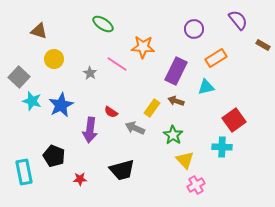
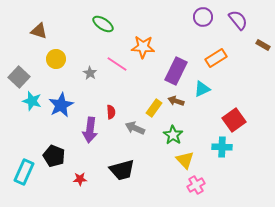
purple circle: moved 9 px right, 12 px up
yellow circle: moved 2 px right
cyan triangle: moved 4 px left, 2 px down; rotated 12 degrees counterclockwise
yellow rectangle: moved 2 px right
red semicircle: rotated 128 degrees counterclockwise
cyan rectangle: rotated 35 degrees clockwise
